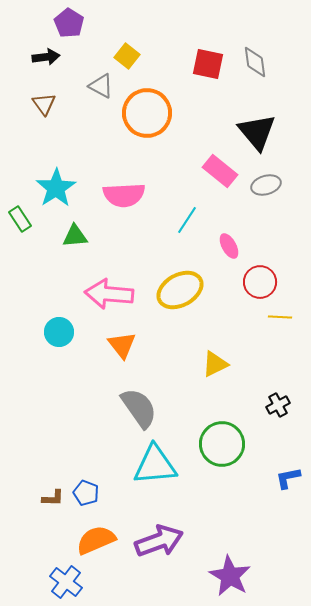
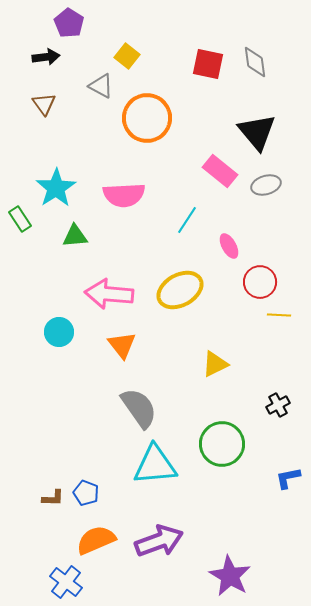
orange circle: moved 5 px down
yellow line: moved 1 px left, 2 px up
